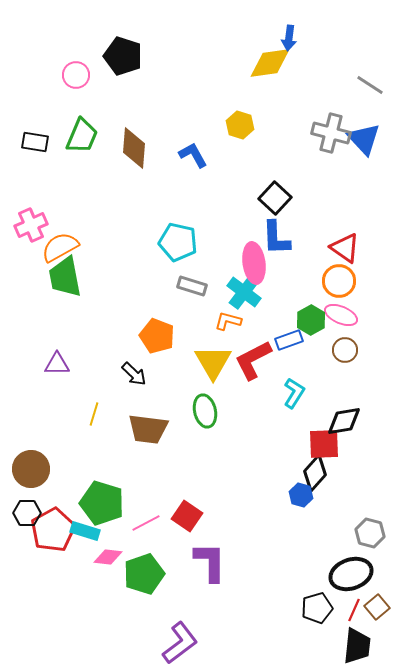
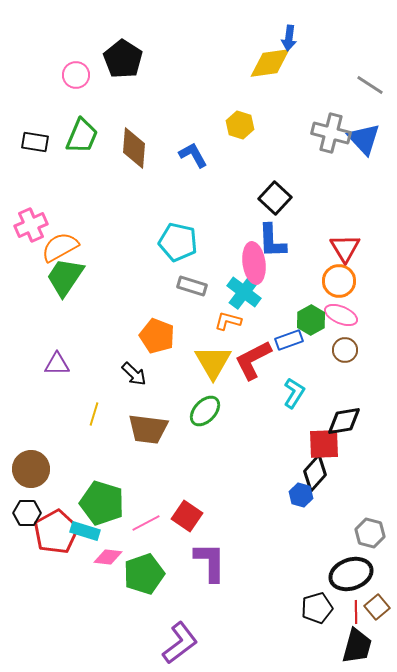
black pentagon at (123, 56): moved 3 px down; rotated 15 degrees clockwise
blue L-shape at (276, 238): moved 4 px left, 3 px down
red triangle at (345, 248): rotated 24 degrees clockwise
green trapezoid at (65, 277): rotated 45 degrees clockwise
green ellipse at (205, 411): rotated 56 degrees clockwise
red pentagon at (53, 530): moved 3 px right, 2 px down
red line at (354, 610): moved 2 px right, 2 px down; rotated 25 degrees counterclockwise
black trapezoid at (357, 646): rotated 9 degrees clockwise
